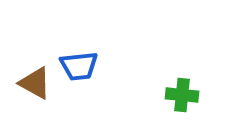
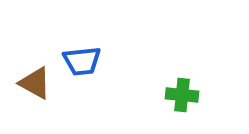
blue trapezoid: moved 3 px right, 5 px up
